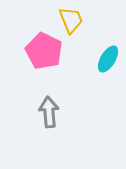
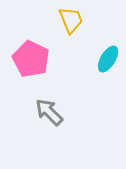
pink pentagon: moved 13 px left, 8 px down
gray arrow: rotated 40 degrees counterclockwise
